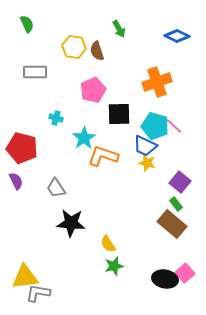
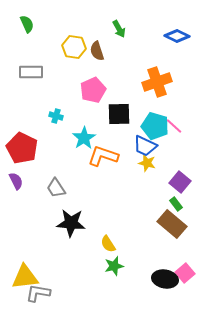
gray rectangle: moved 4 px left
cyan cross: moved 2 px up
red pentagon: rotated 12 degrees clockwise
